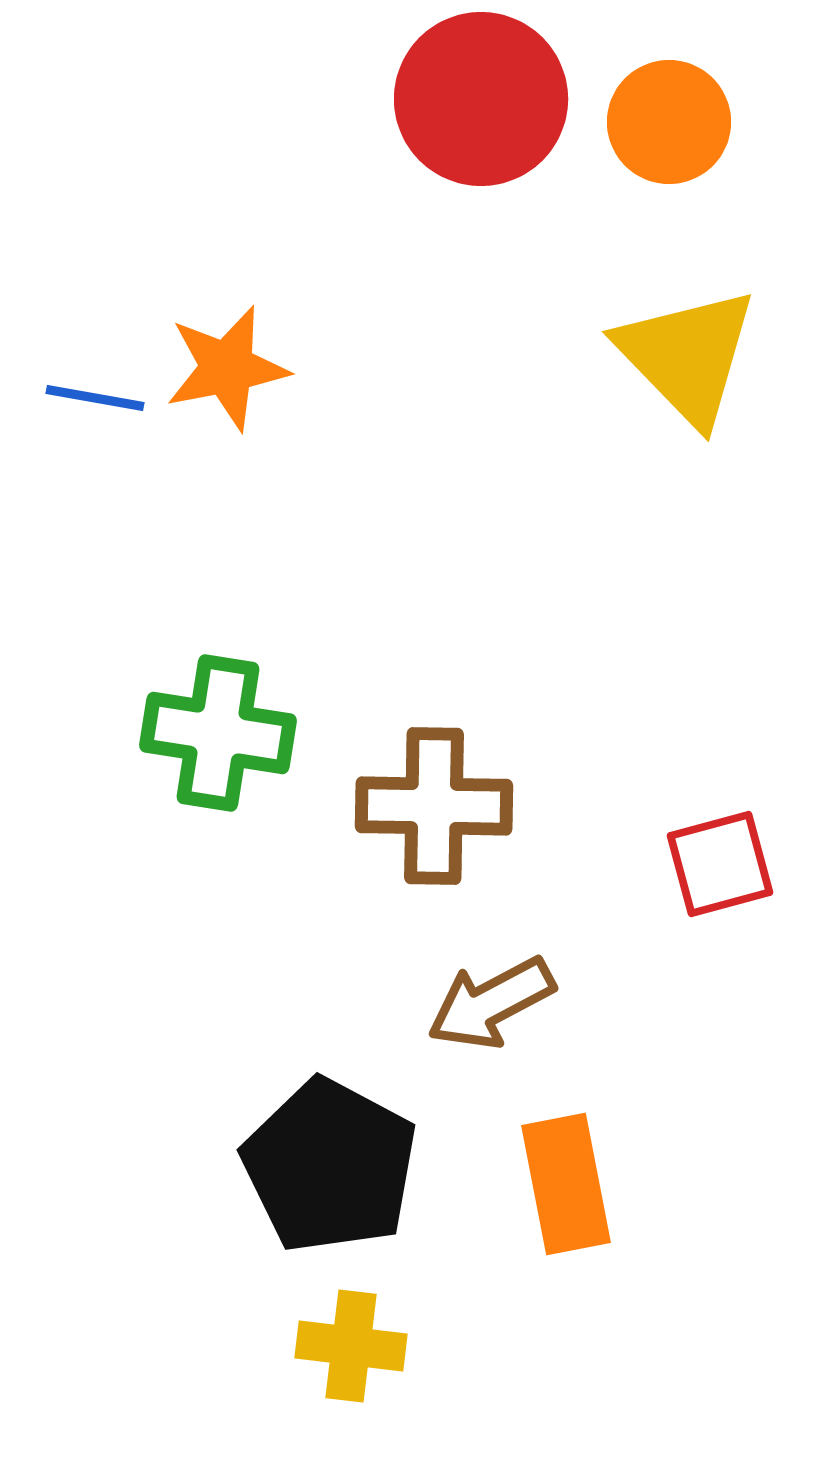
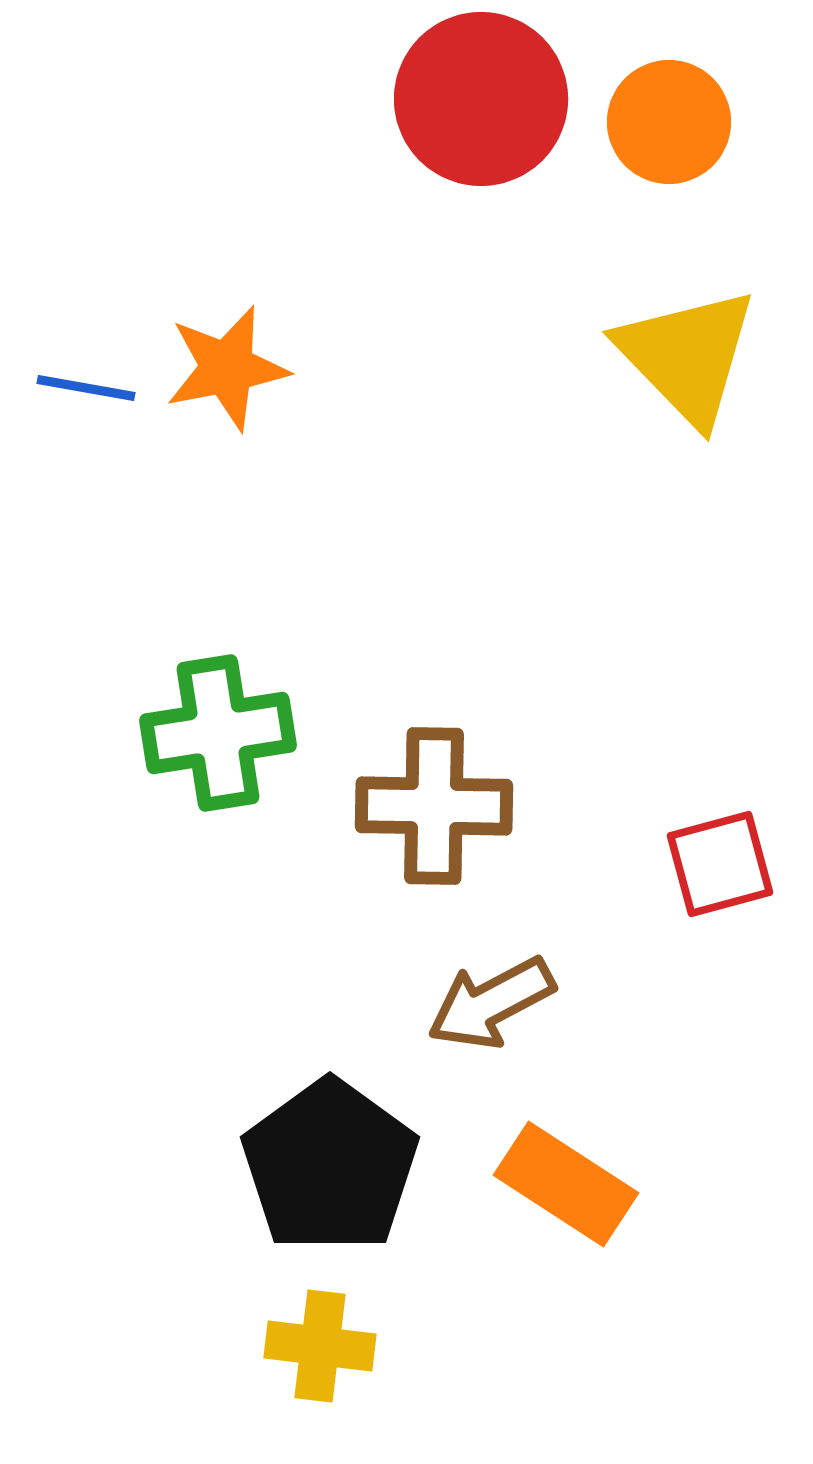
blue line: moved 9 px left, 10 px up
green cross: rotated 18 degrees counterclockwise
black pentagon: rotated 8 degrees clockwise
orange rectangle: rotated 46 degrees counterclockwise
yellow cross: moved 31 px left
